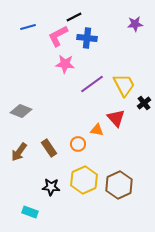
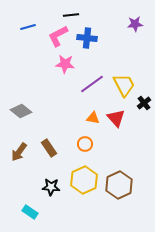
black line: moved 3 px left, 2 px up; rotated 21 degrees clockwise
gray diamond: rotated 15 degrees clockwise
orange triangle: moved 4 px left, 12 px up
orange circle: moved 7 px right
cyan rectangle: rotated 14 degrees clockwise
